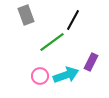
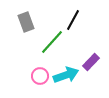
gray rectangle: moved 7 px down
green line: rotated 12 degrees counterclockwise
purple rectangle: rotated 18 degrees clockwise
